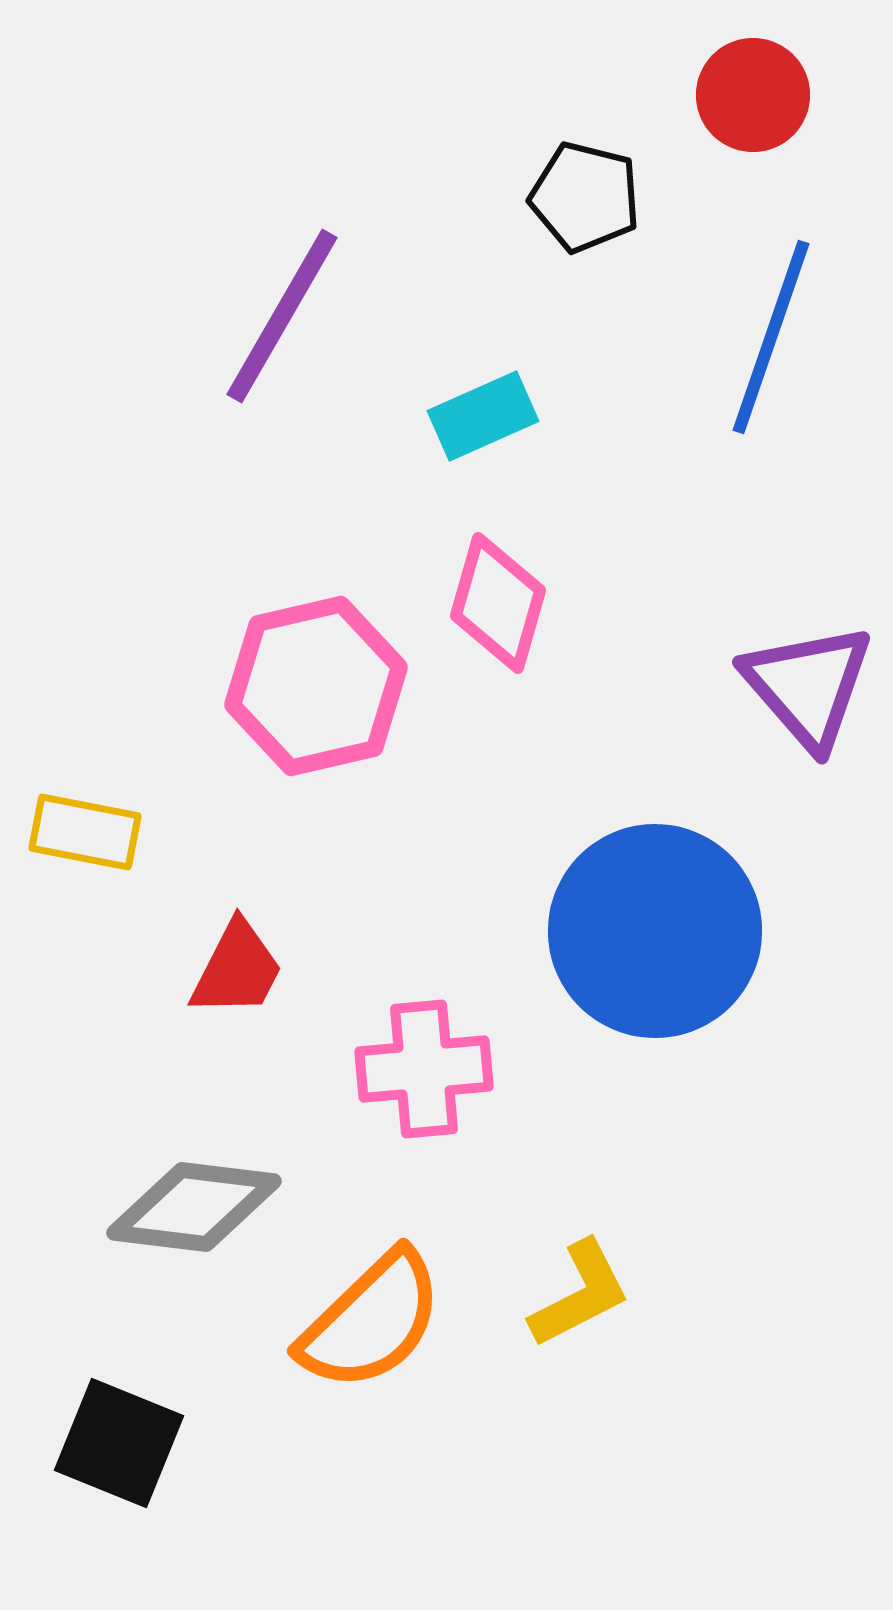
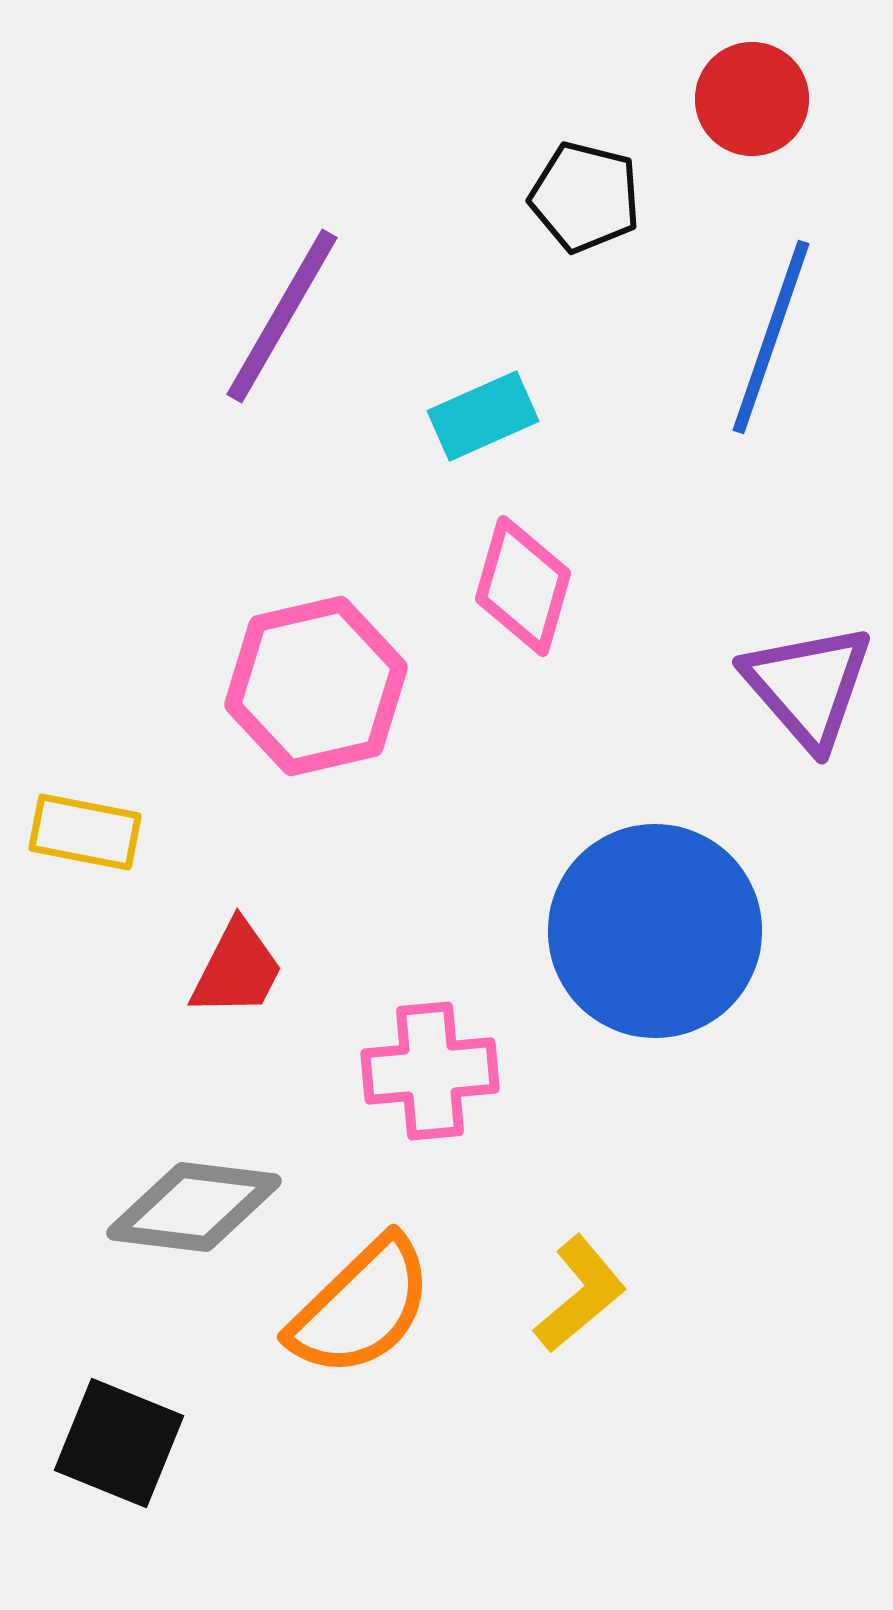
red circle: moved 1 px left, 4 px down
pink diamond: moved 25 px right, 17 px up
pink cross: moved 6 px right, 2 px down
yellow L-shape: rotated 13 degrees counterclockwise
orange semicircle: moved 10 px left, 14 px up
